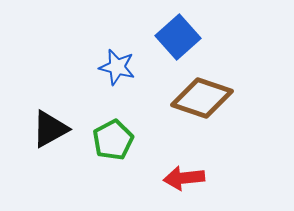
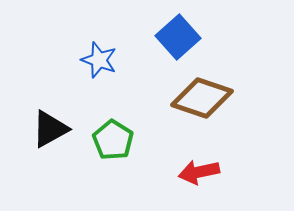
blue star: moved 18 px left, 7 px up; rotated 6 degrees clockwise
green pentagon: rotated 12 degrees counterclockwise
red arrow: moved 15 px right, 6 px up; rotated 6 degrees counterclockwise
